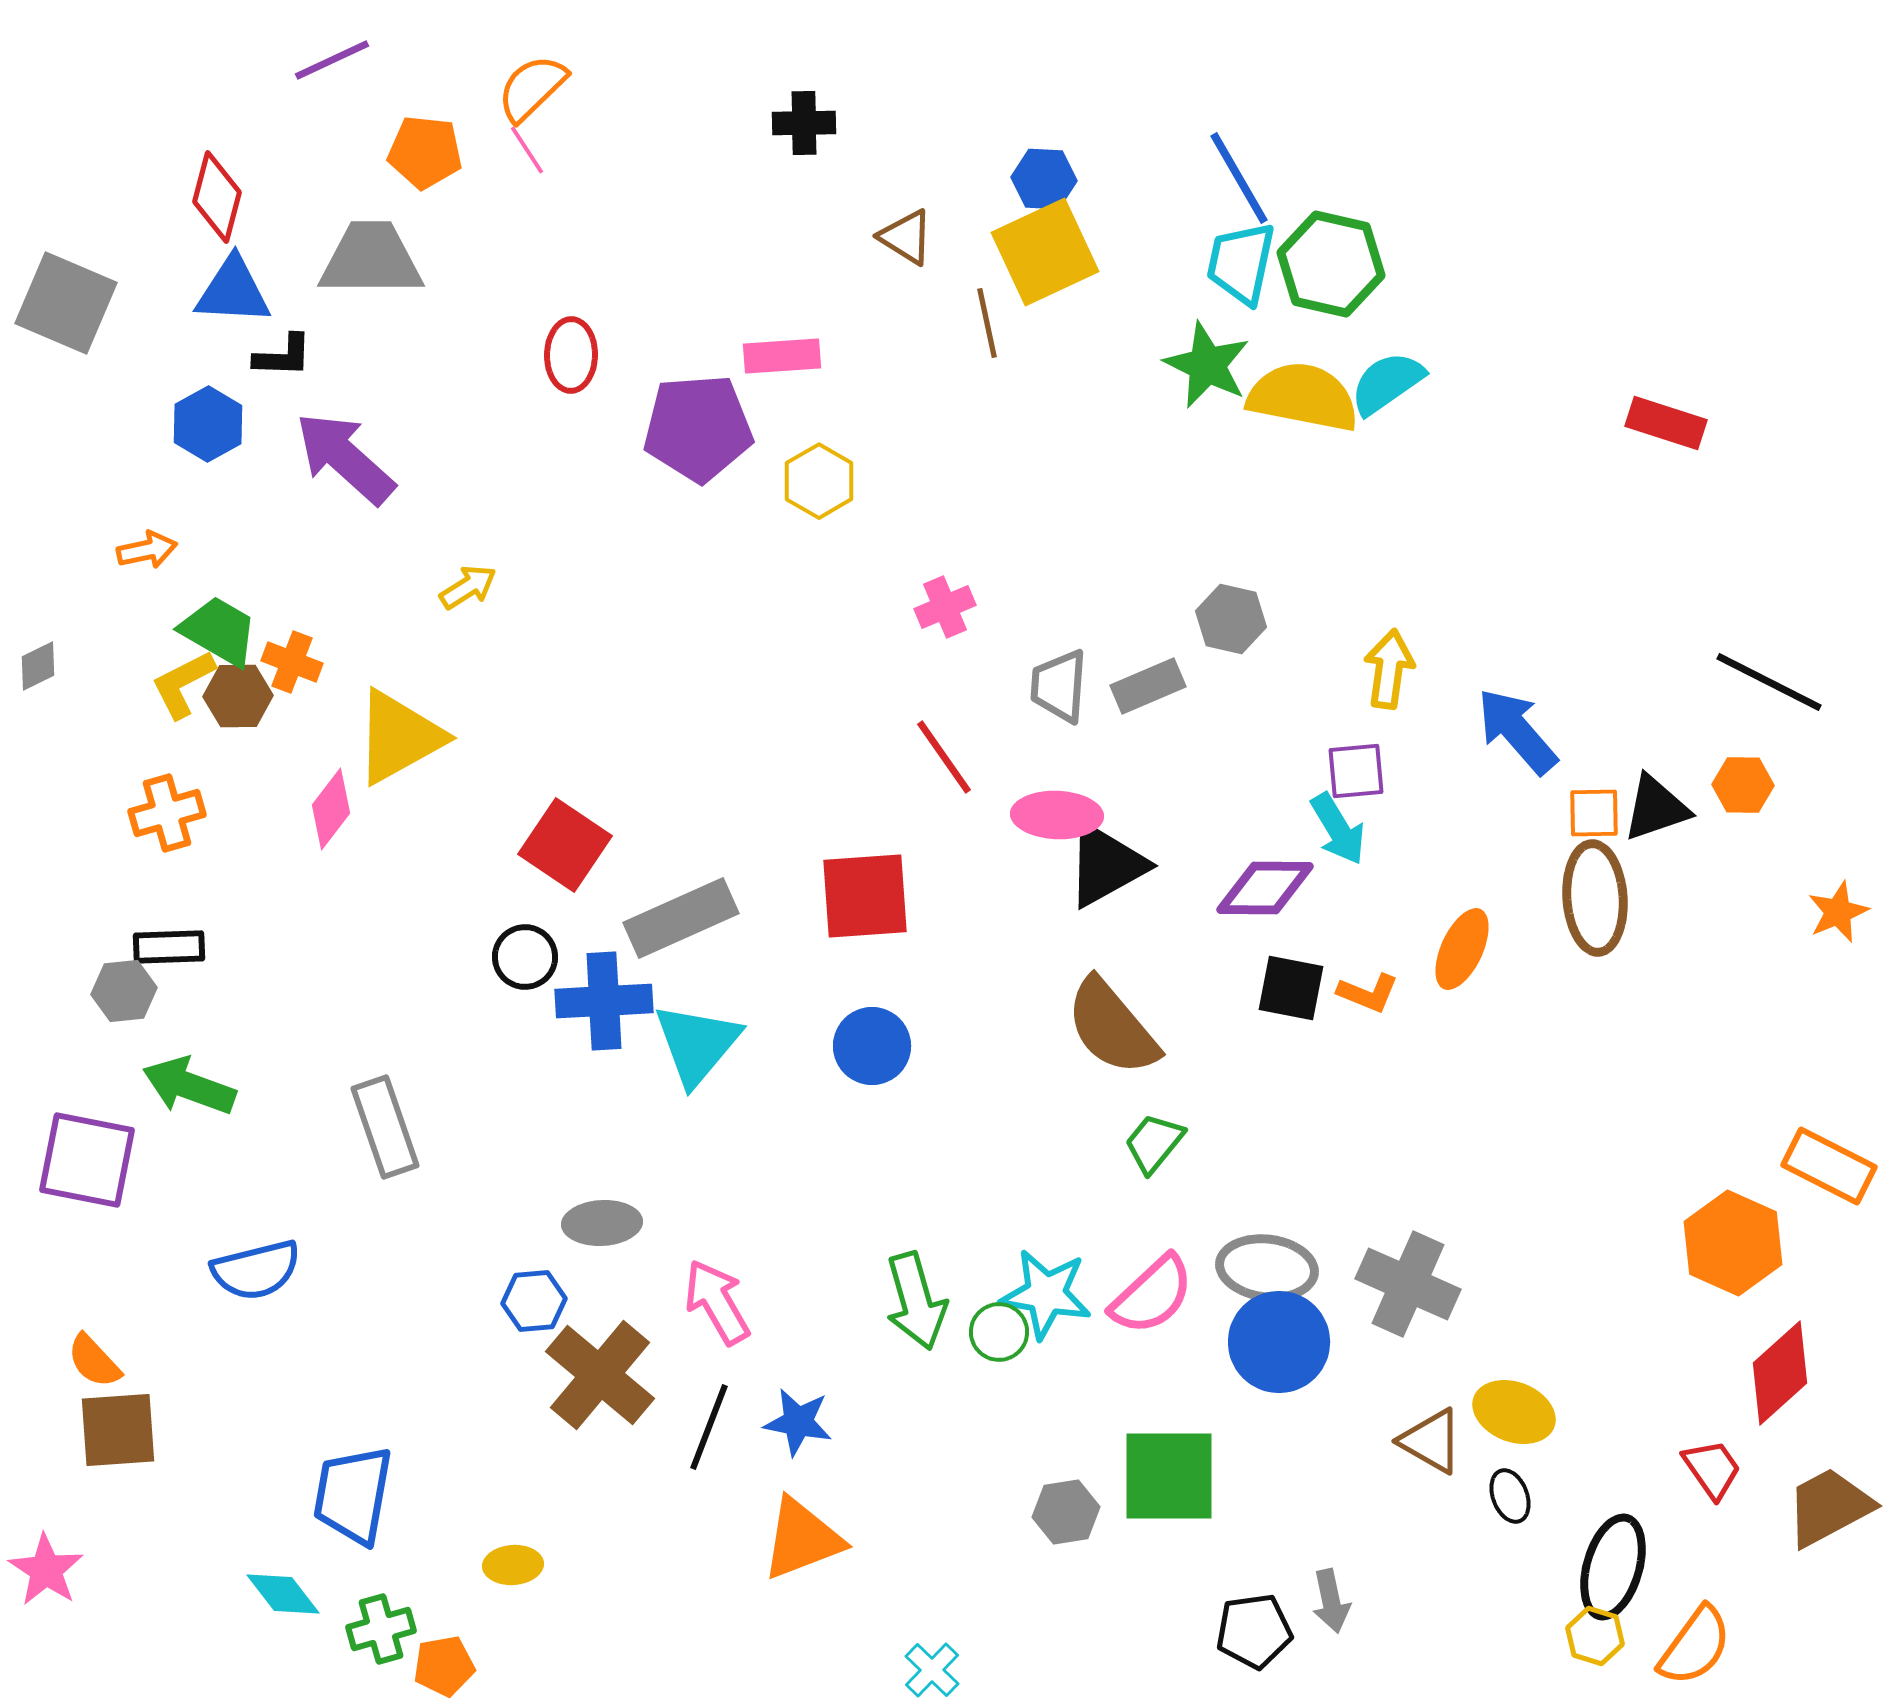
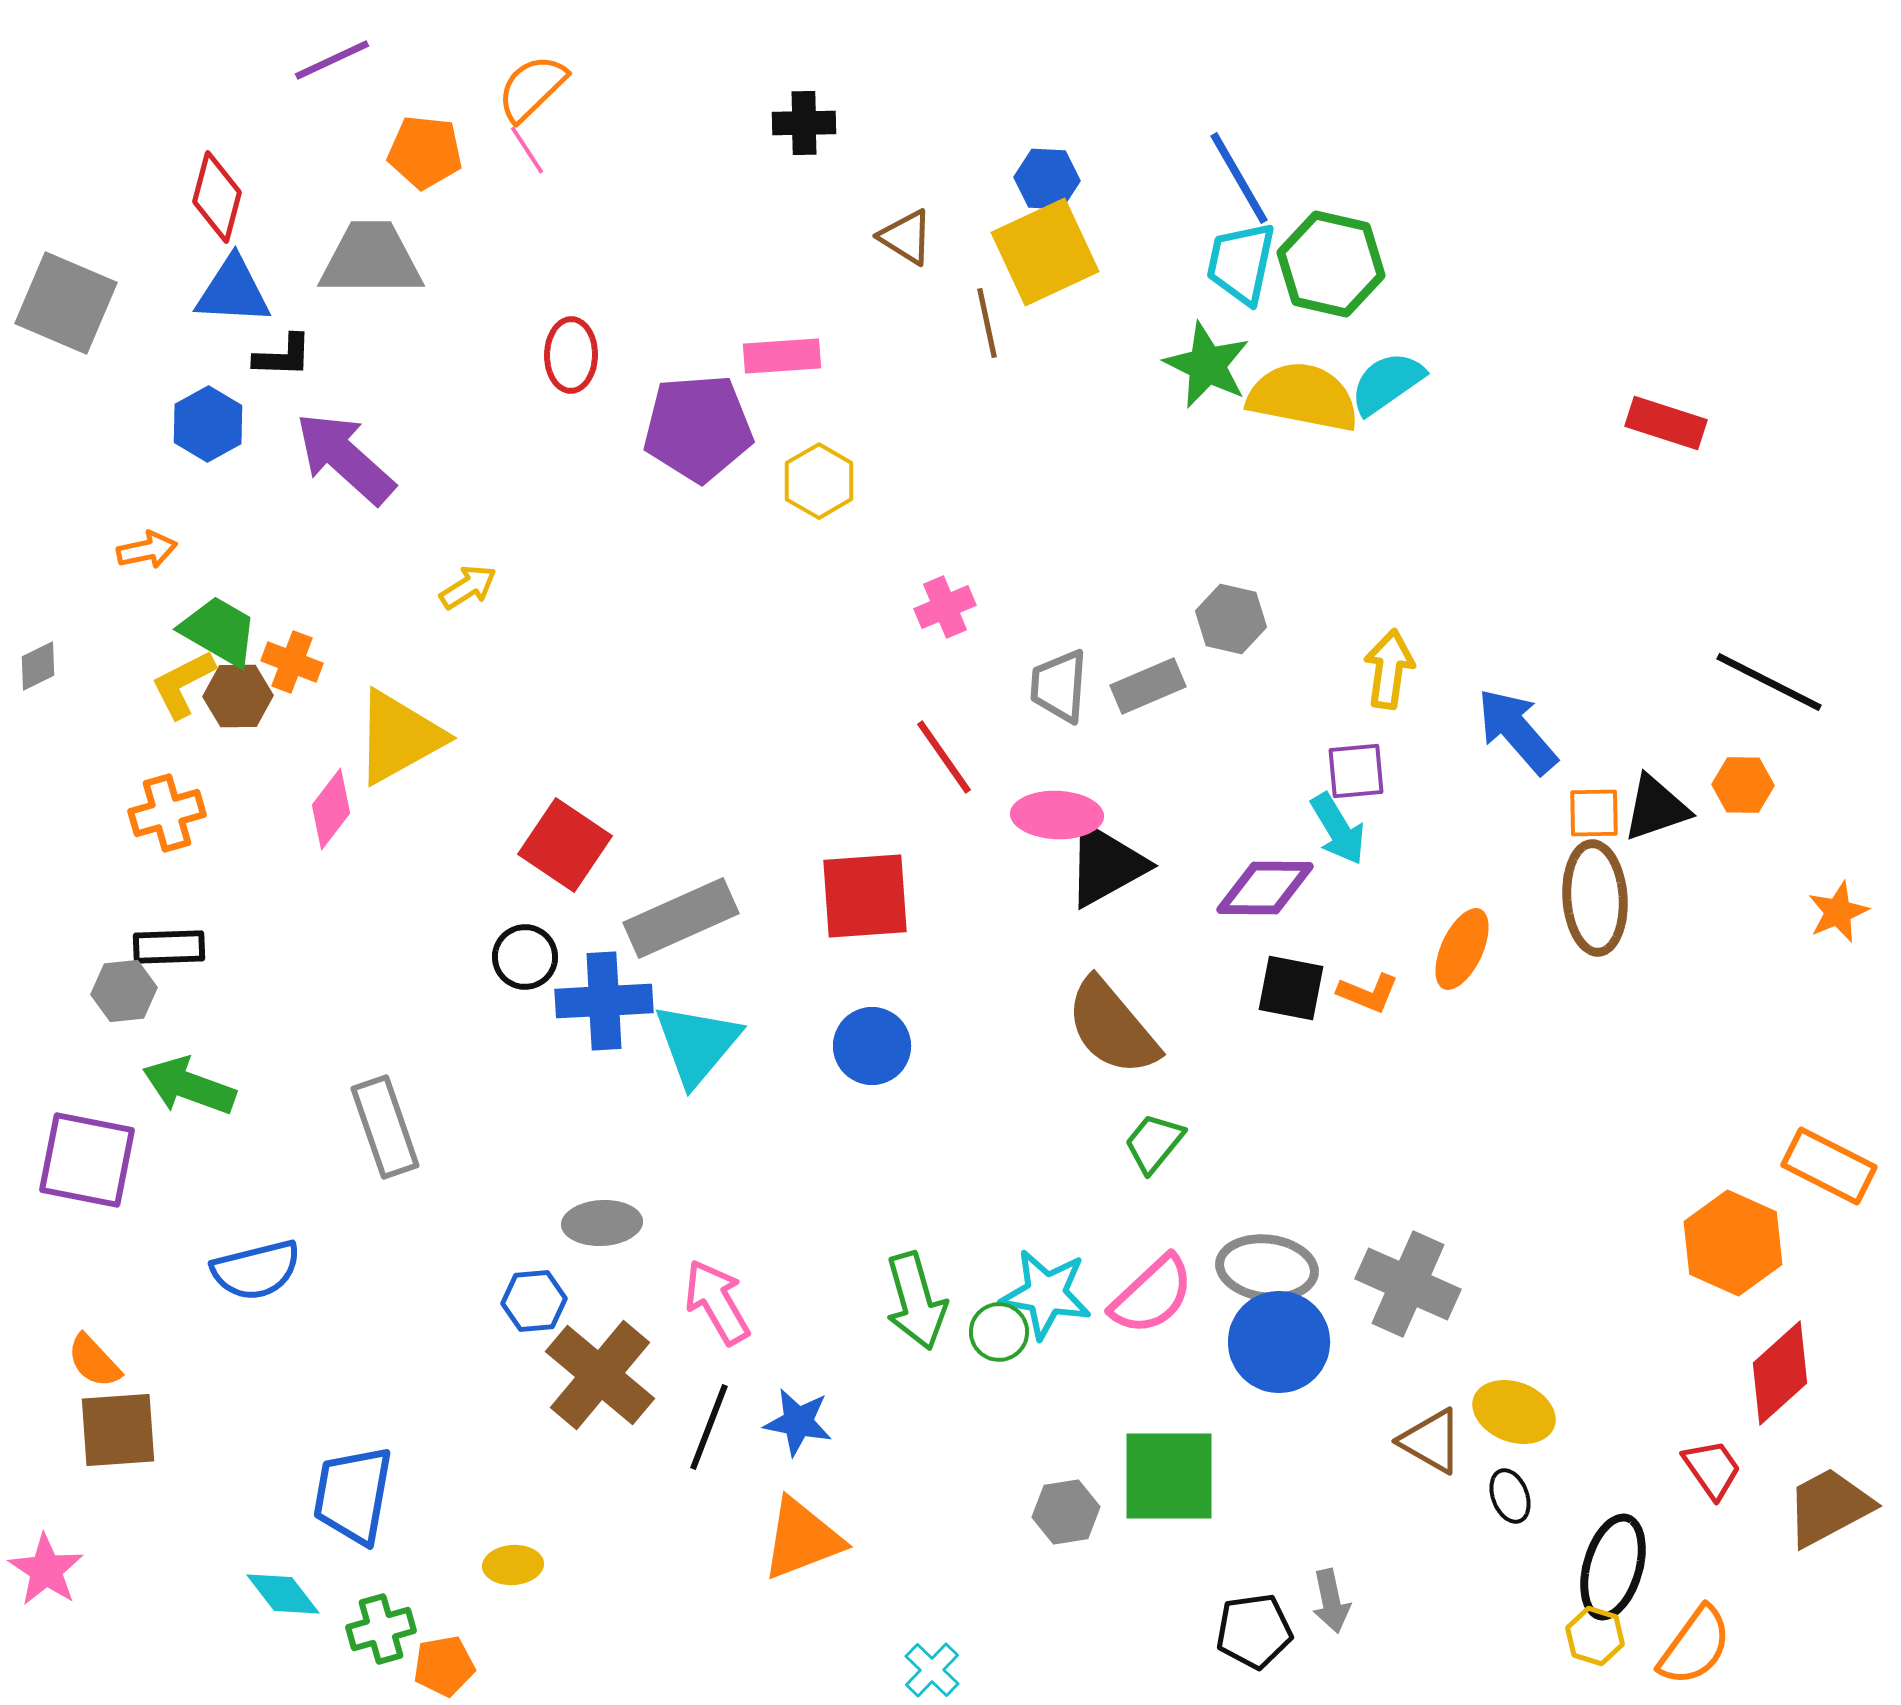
blue hexagon at (1044, 179): moved 3 px right
